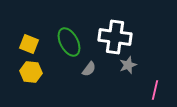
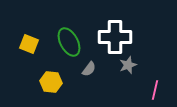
white cross: rotated 8 degrees counterclockwise
yellow hexagon: moved 20 px right, 10 px down
